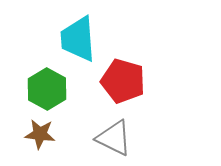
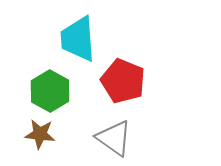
red pentagon: rotated 6 degrees clockwise
green hexagon: moved 3 px right, 2 px down
gray triangle: rotated 9 degrees clockwise
